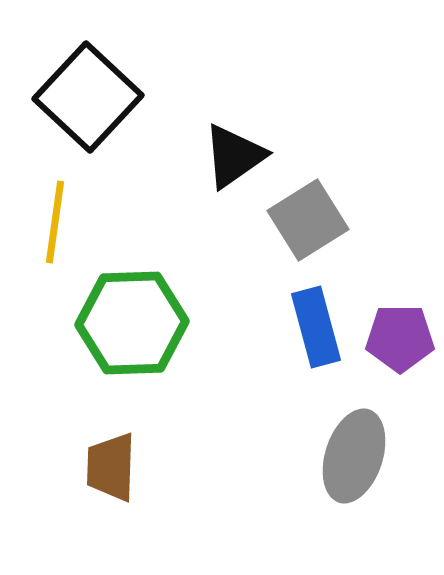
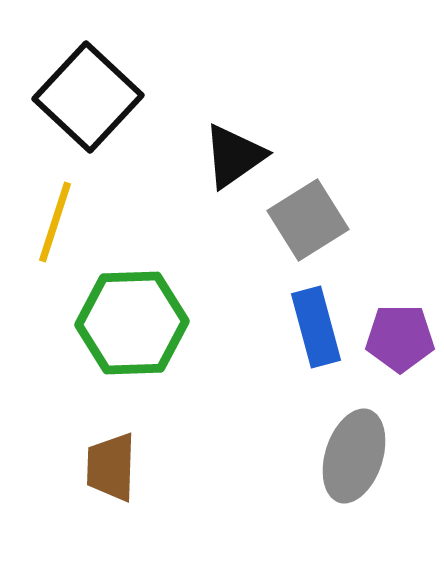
yellow line: rotated 10 degrees clockwise
